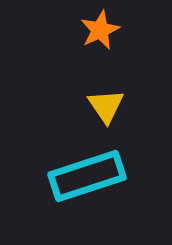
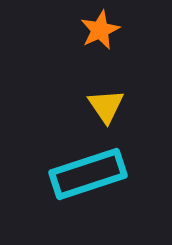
cyan rectangle: moved 1 px right, 2 px up
